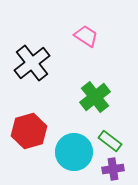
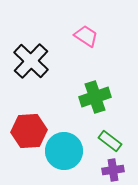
black cross: moved 1 px left, 2 px up; rotated 9 degrees counterclockwise
green cross: rotated 20 degrees clockwise
red hexagon: rotated 12 degrees clockwise
cyan circle: moved 10 px left, 1 px up
purple cross: moved 1 px down
